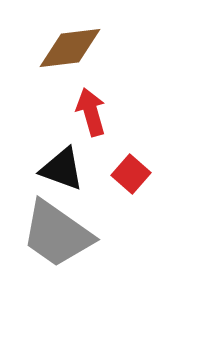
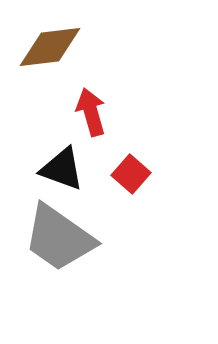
brown diamond: moved 20 px left, 1 px up
gray trapezoid: moved 2 px right, 4 px down
